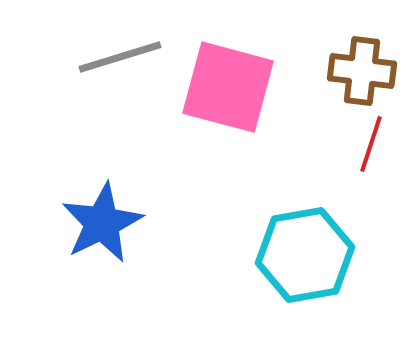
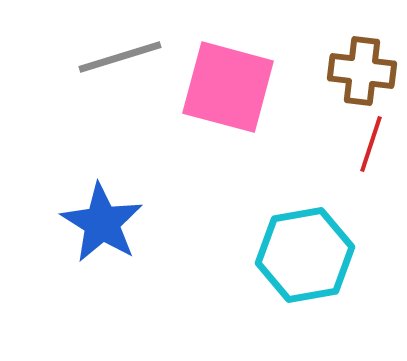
blue star: rotated 14 degrees counterclockwise
